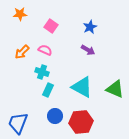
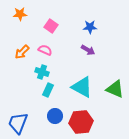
blue star: rotated 24 degrees clockwise
